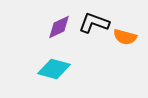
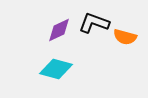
purple diamond: moved 3 px down
cyan diamond: moved 2 px right
